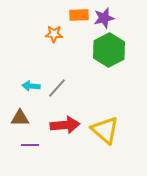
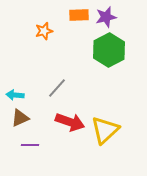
purple star: moved 2 px right, 1 px up
orange star: moved 10 px left, 3 px up; rotated 18 degrees counterclockwise
cyan arrow: moved 16 px left, 9 px down
brown triangle: rotated 24 degrees counterclockwise
red arrow: moved 5 px right, 3 px up; rotated 24 degrees clockwise
yellow triangle: rotated 36 degrees clockwise
